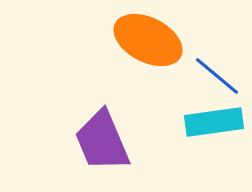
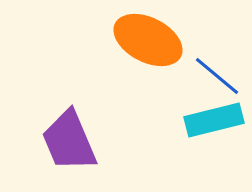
cyan rectangle: moved 2 px up; rotated 6 degrees counterclockwise
purple trapezoid: moved 33 px left
